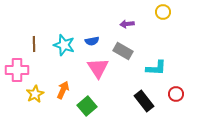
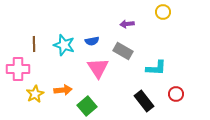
pink cross: moved 1 px right, 1 px up
orange arrow: rotated 60 degrees clockwise
